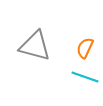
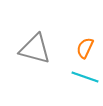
gray triangle: moved 3 px down
